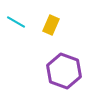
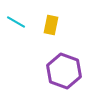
yellow rectangle: rotated 12 degrees counterclockwise
